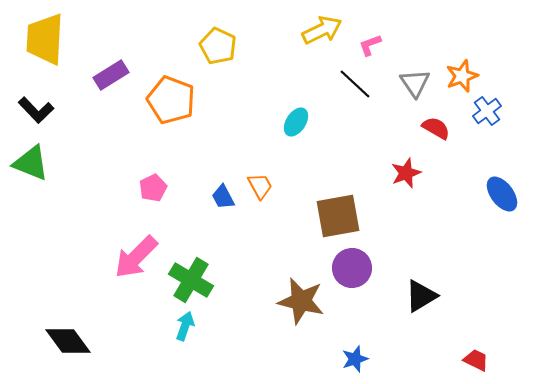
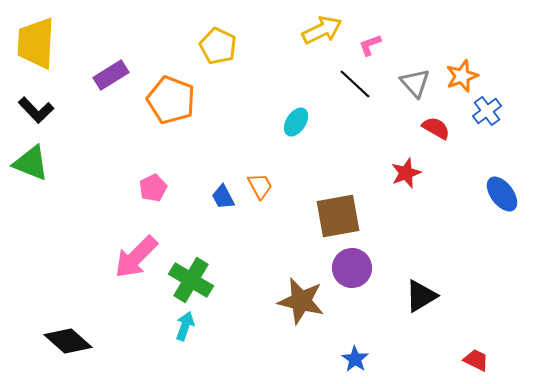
yellow trapezoid: moved 9 px left, 4 px down
gray triangle: rotated 8 degrees counterclockwise
black diamond: rotated 12 degrees counterclockwise
blue star: rotated 20 degrees counterclockwise
